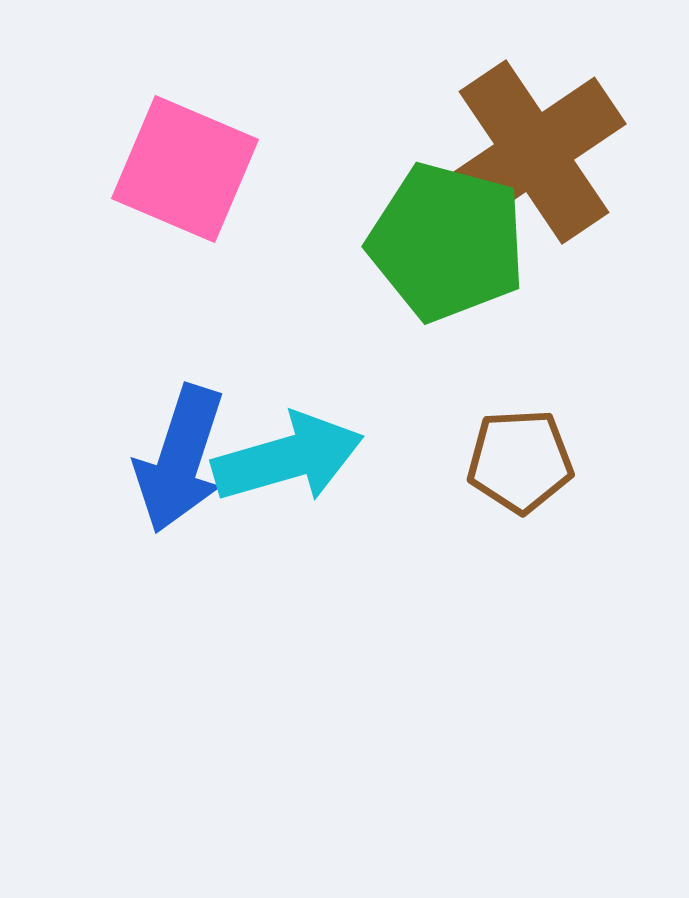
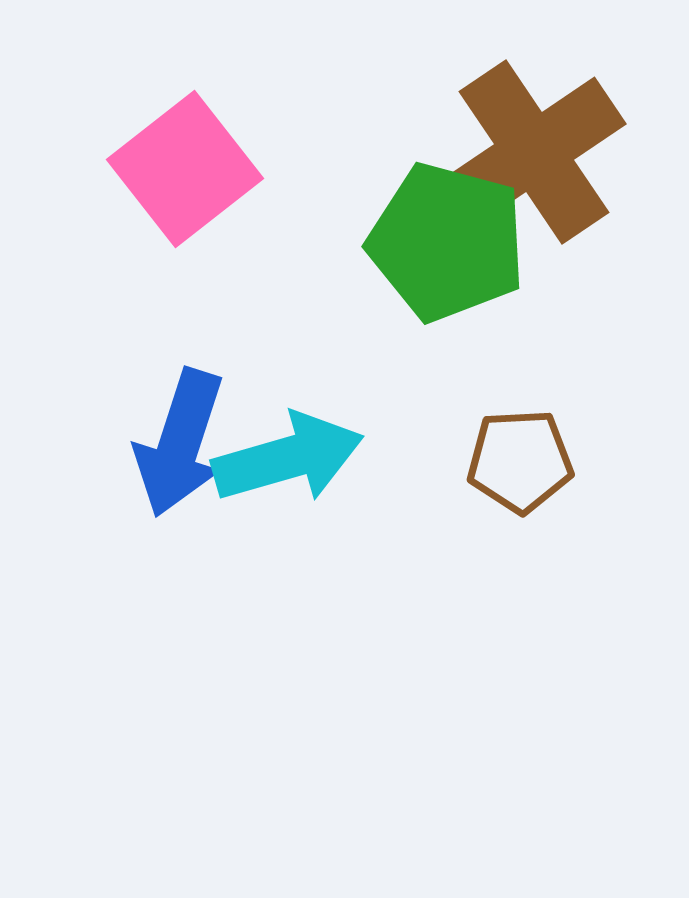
pink square: rotated 29 degrees clockwise
blue arrow: moved 16 px up
